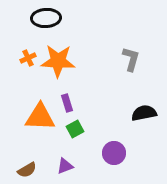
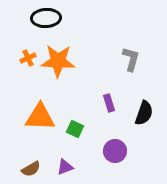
purple rectangle: moved 42 px right
black semicircle: rotated 120 degrees clockwise
green square: rotated 36 degrees counterclockwise
purple circle: moved 1 px right, 2 px up
purple triangle: moved 1 px down
brown semicircle: moved 4 px right, 1 px up
